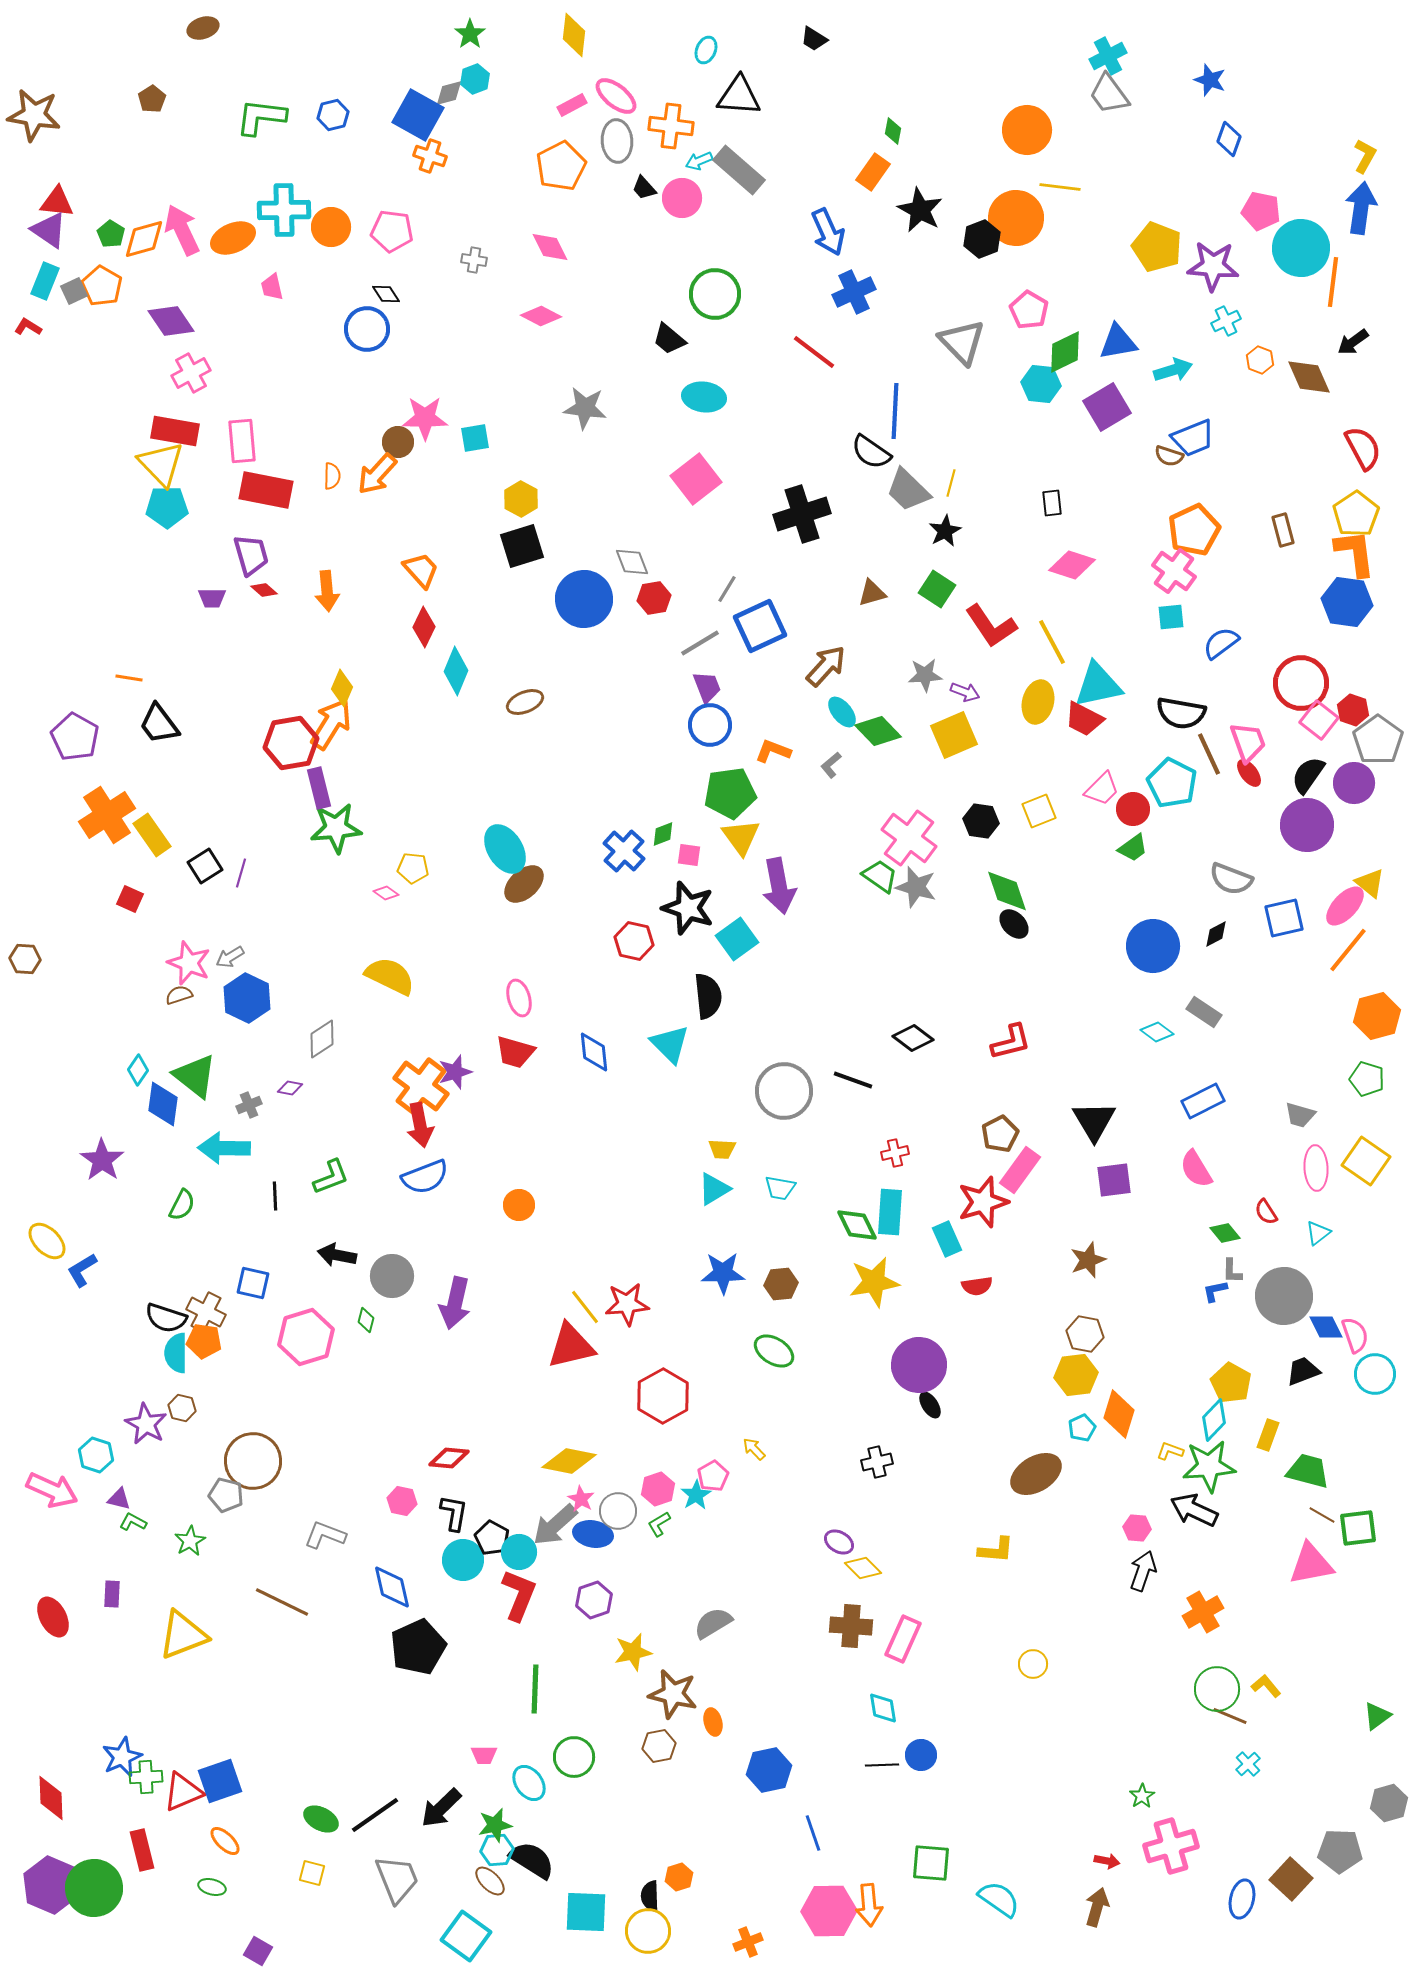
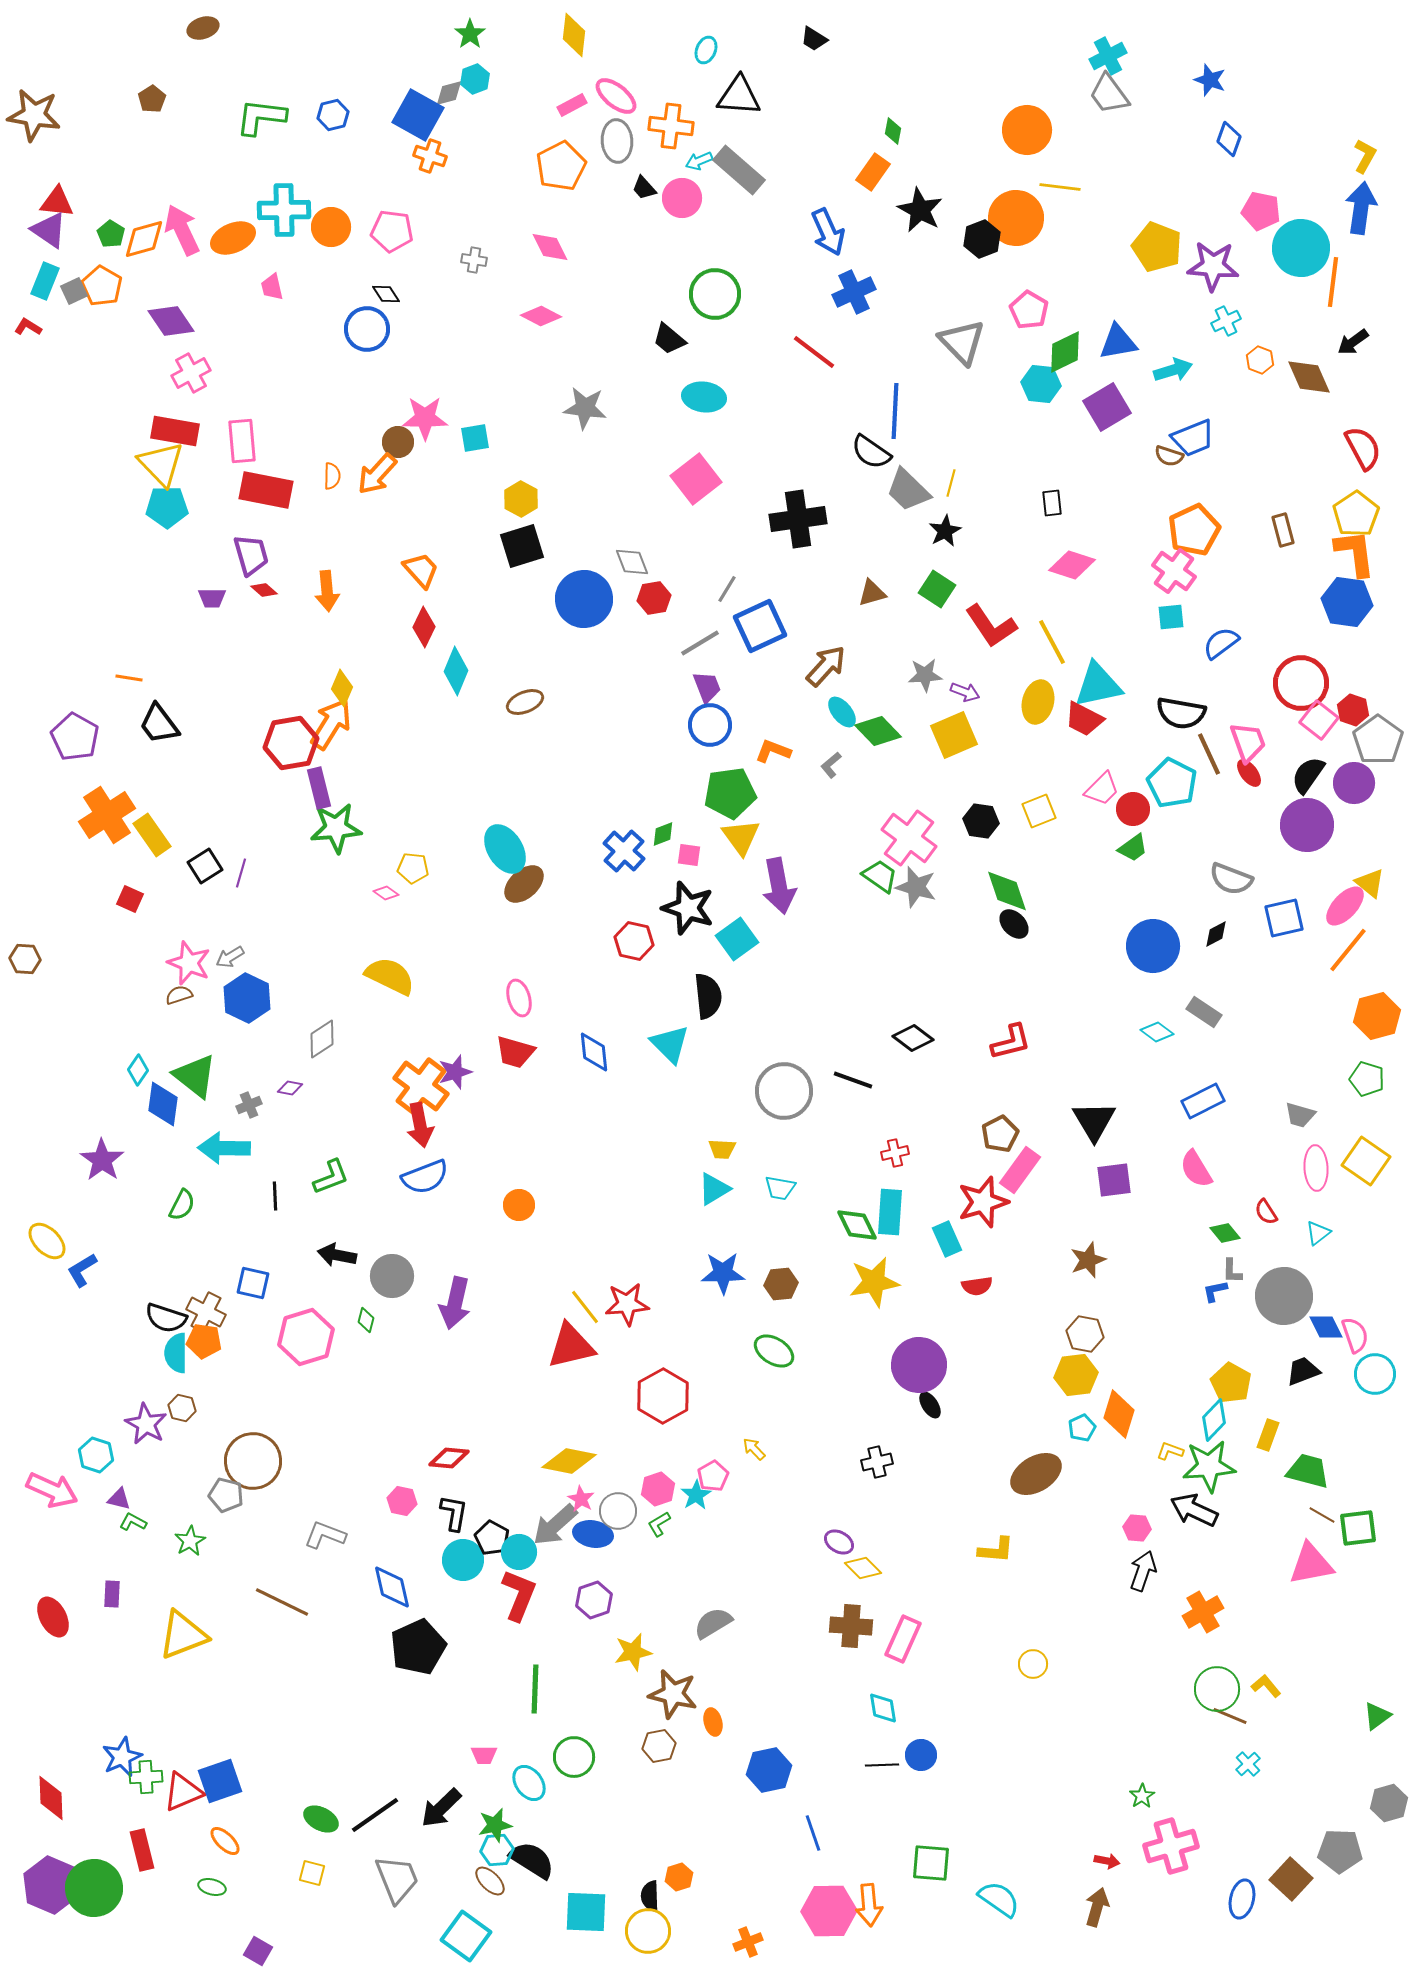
black cross at (802, 514): moved 4 px left, 5 px down; rotated 10 degrees clockwise
